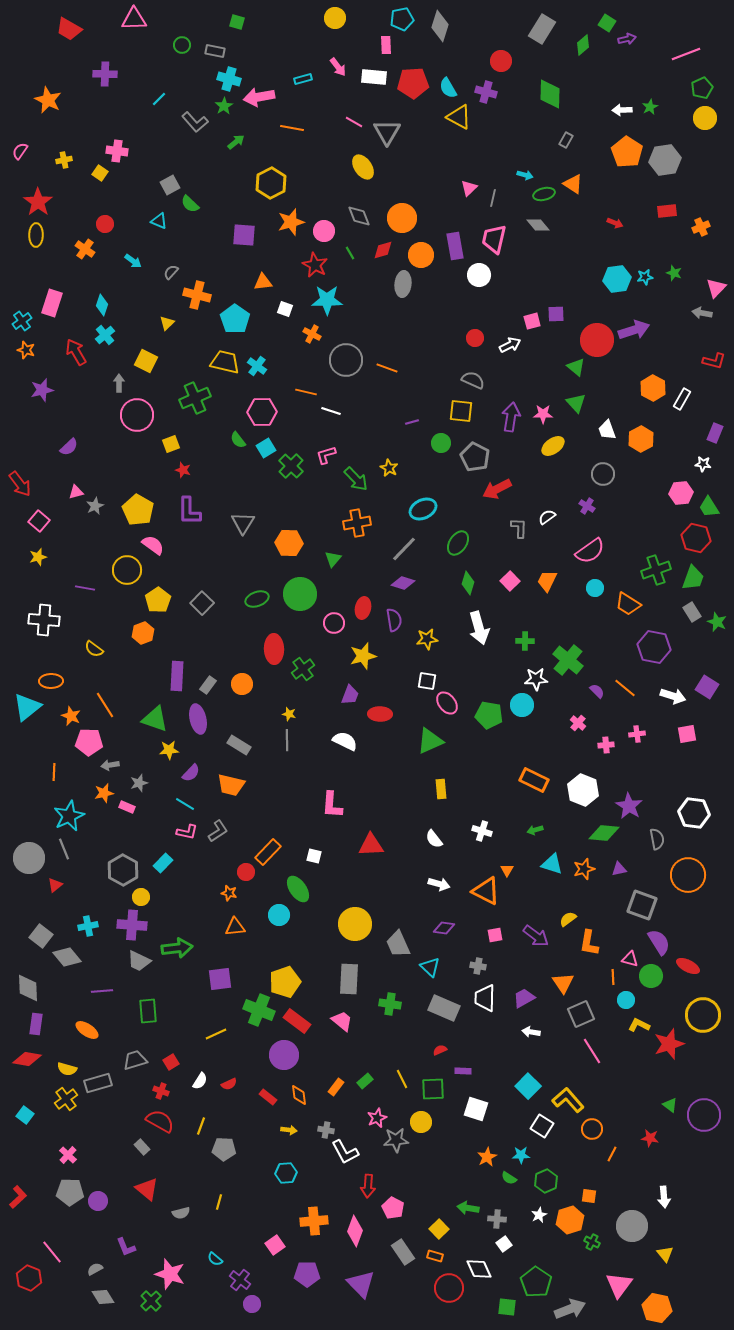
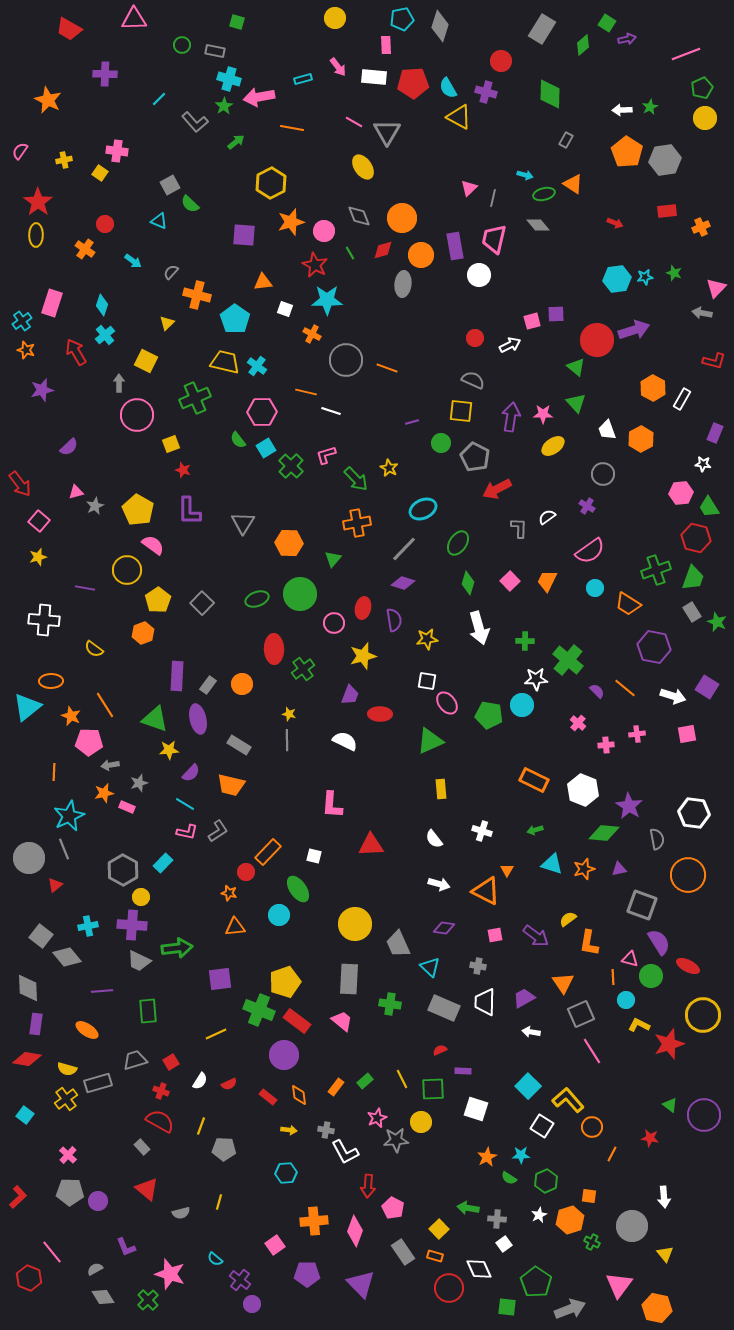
white trapezoid at (485, 998): moved 4 px down
orange circle at (592, 1129): moved 2 px up
green cross at (151, 1301): moved 3 px left, 1 px up
